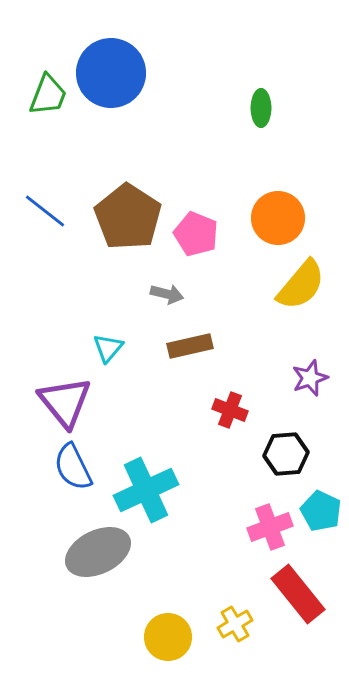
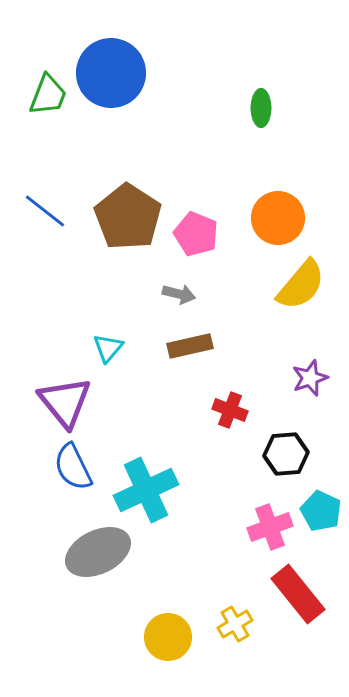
gray arrow: moved 12 px right
